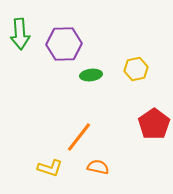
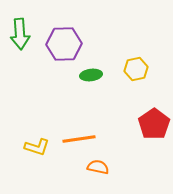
orange line: moved 2 px down; rotated 44 degrees clockwise
yellow L-shape: moved 13 px left, 21 px up
